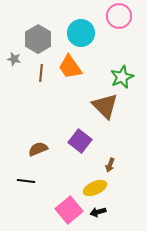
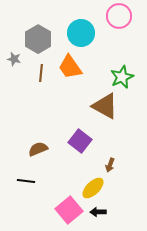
brown triangle: rotated 16 degrees counterclockwise
yellow ellipse: moved 2 px left; rotated 20 degrees counterclockwise
black arrow: rotated 14 degrees clockwise
